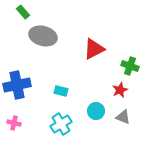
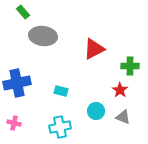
gray ellipse: rotated 8 degrees counterclockwise
green cross: rotated 18 degrees counterclockwise
blue cross: moved 2 px up
red star: rotated 14 degrees counterclockwise
cyan cross: moved 1 px left, 3 px down; rotated 20 degrees clockwise
